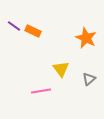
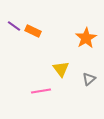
orange star: rotated 15 degrees clockwise
